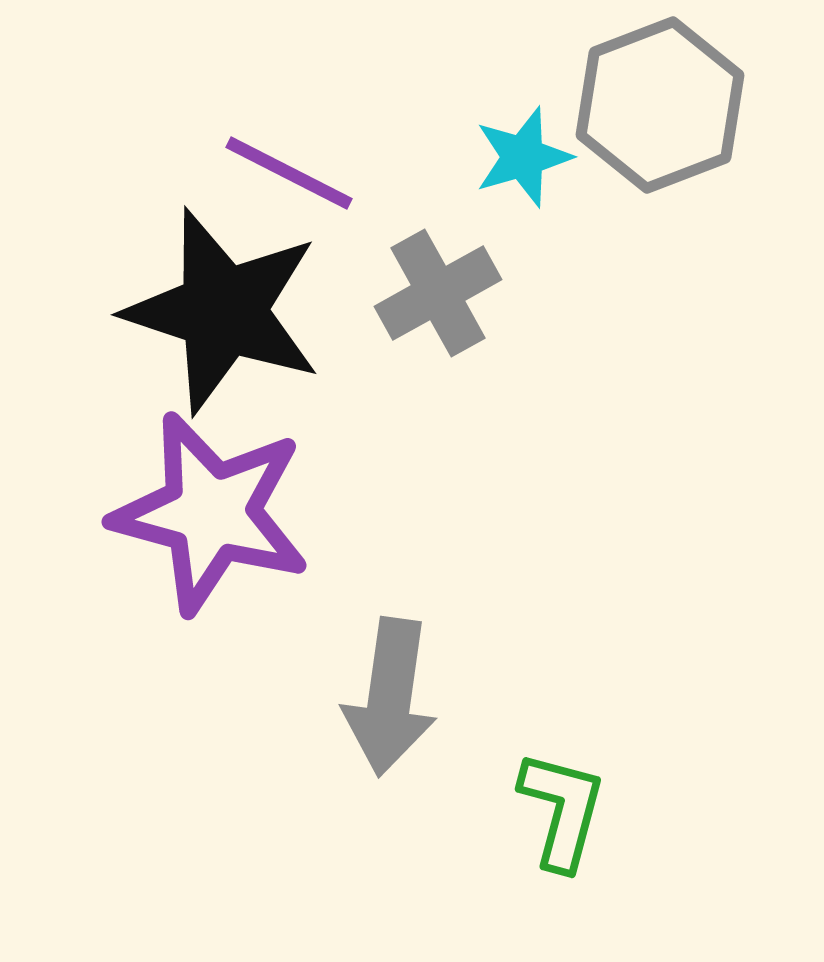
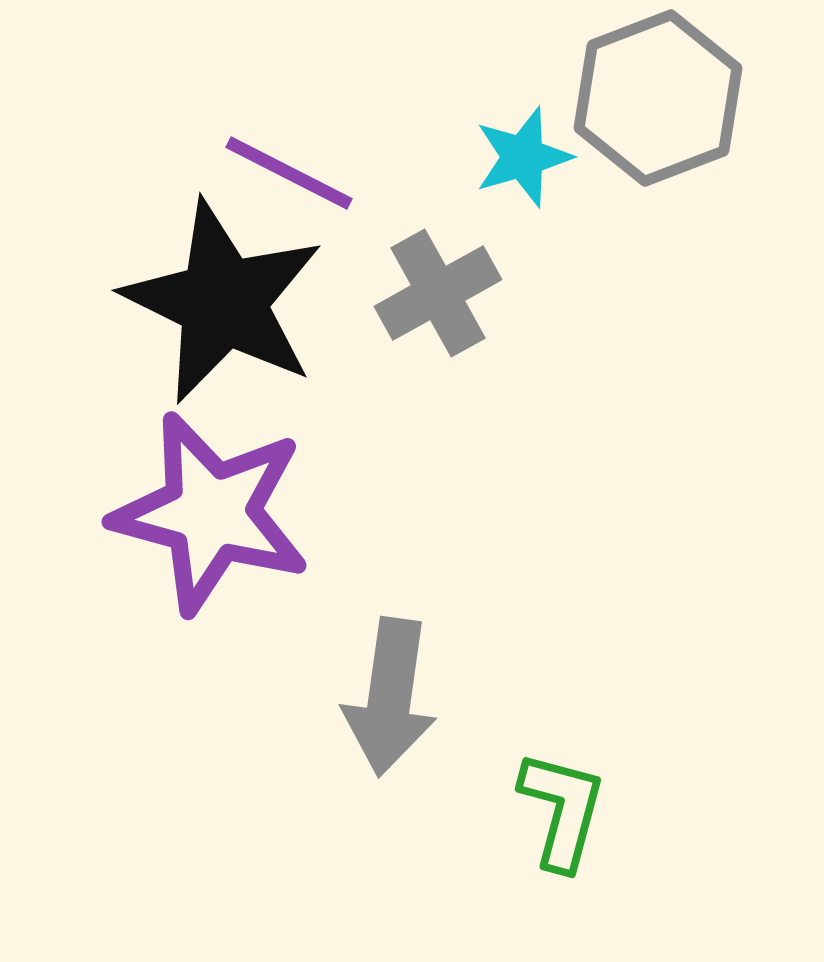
gray hexagon: moved 2 px left, 7 px up
black star: moved 9 px up; rotated 8 degrees clockwise
